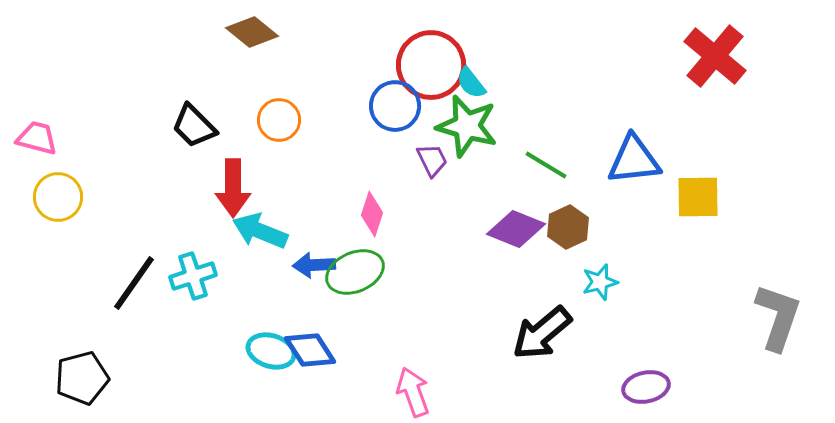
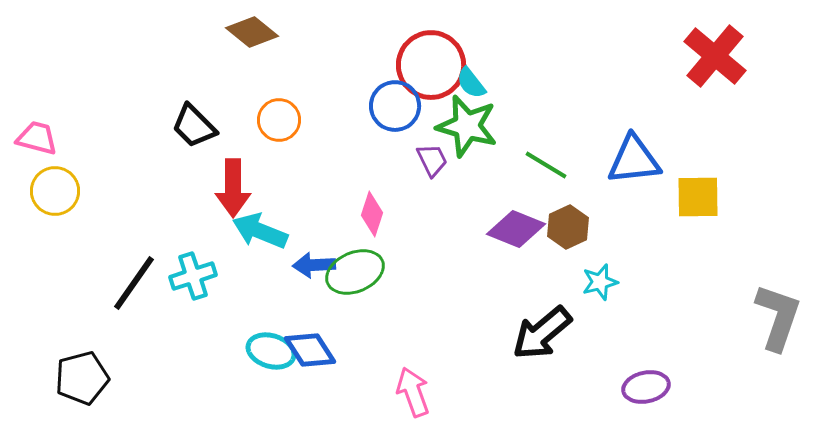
yellow circle: moved 3 px left, 6 px up
